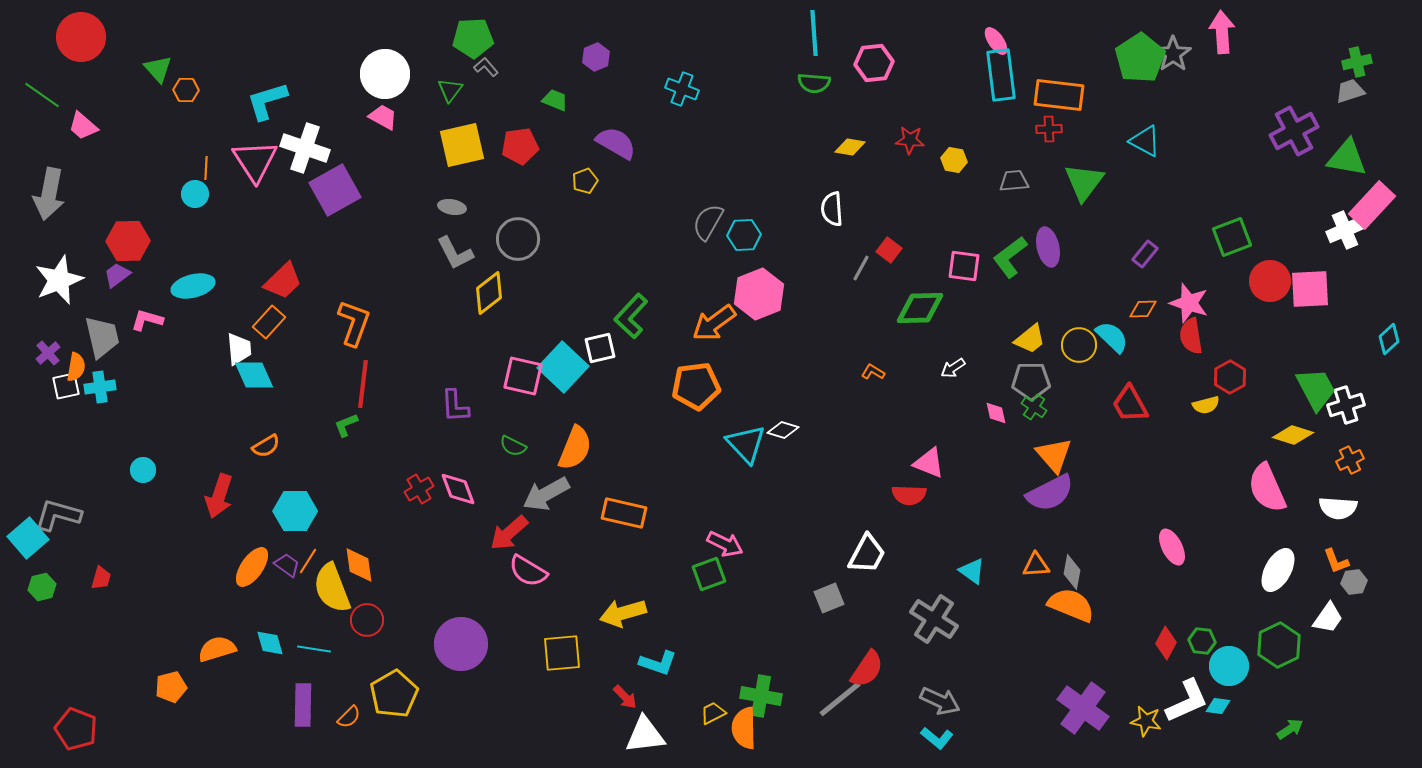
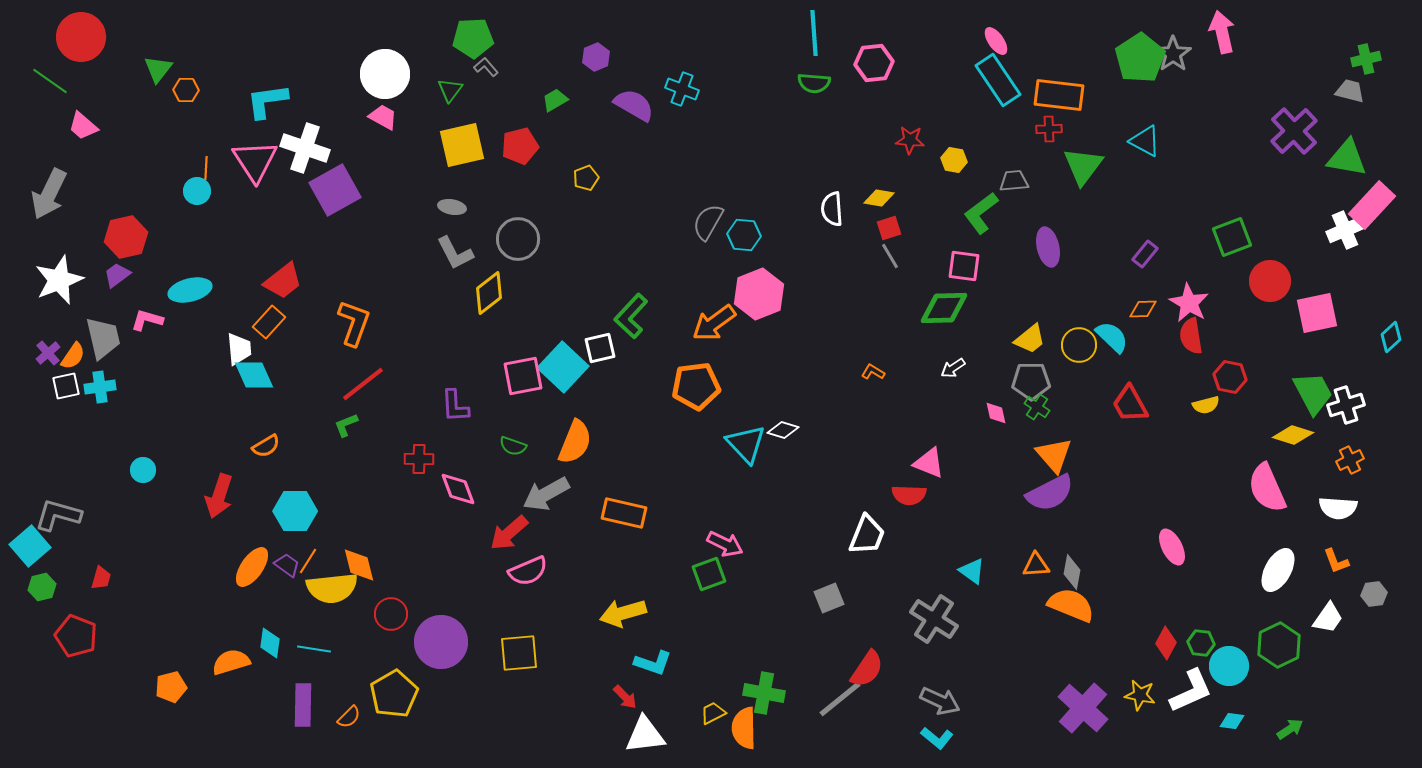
pink arrow at (1222, 32): rotated 9 degrees counterclockwise
green cross at (1357, 62): moved 9 px right, 3 px up
green triangle at (158, 69): rotated 20 degrees clockwise
cyan rectangle at (1001, 75): moved 3 px left, 5 px down; rotated 27 degrees counterclockwise
gray trapezoid at (1350, 91): rotated 32 degrees clockwise
green line at (42, 95): moved 8 px right, 14 px up
green trapezoid at (555, 100): rotated 52 degrees counterclockwise
cyan L-shape at (267, 101): rotated 9 degrees clockwise
purple cross at (1294, 131): rotated 15 degrees counterclockwise
purple semicircle at (616, 143): moved 18 px right, 38 px up
red pentagon at (520, 146): rotated 6 degrees counterclockwise
yellow diamond at (850, 147): moved 29 px right, 51 px down
yellow pentagon at (585, 181): moved 1 px right, 3 px up
green triangle at (1084, 182): moved 1 px left, 16 px up
gray arrow at (49, 194): rotated 15 degrees clockwise
cyan circle at (195, 194): moved 2 px right, 3 px up
cyan hexagon at (744, 235): rotated 8 degrees clockwise
red hexagon at (128, 241): moved 2 px left, 4 px up; rotated 12 degrees counterclockwise
red square at (889, 250): moved 22 px up; rotated 35 degrees clockwise
green L-shape at (1010, 257): moved 29 px left, 44 px up
gray line at (861, 268): moved 29 px right, 12 px up; rotated 60 degrees counterclockwise
red trapezoid at (283, 281): rotated 6 degrees clockwise
cyan ellipse at (193, 286): moved 3 px left, 4 px down
pink square at (1310, 289): moved 7 px right, 24 px down; rotated 9 degrees counterclockwise
pink star at (1189, 303): rotated 12 degrees clockwise
green diamond at (920, 308): moved 24 px right
gray trapezoid at (102, 337): moved 1 px right, 1 px down
cyan diamond at (1389, 339): moved 2 px right, 2 px up
orange semicircle at (76, 367): moved 3 px left, 11 px up; rotated 24 degrees clockwise
pink square at (523, 376): rotated 24 degrees counterclockwise
red hexagon at (1230, 377): rotated 20 degrees counterclockwise
red line at (363, 384): rotated 45 degrees clockwise
green trapezoid at (1316, 389): moved 3 px left, 4 px down
green cross at (1034, 407): moved 3 px right
green semicircle at (513, 446): rotated 8 degrees counterclockwise
orange semicircle at (575, 448): moved 6 px up
red cross at (419, 489): moved 30 px up; rotated 32 degrees clockwise
cyan square at (28, 538): moved 2 px right, 8 px down
white trapezoid at (867, 554): moved 19 px up; rotated 6 degrees counterclockwise
orange diamond at (359, 565): rotated 6 degrees counterclockwise
pink semicircle at (528, 571): rotated 54 degrees counterclockwise
gray hexagon at (1354, 582): moved 20 px right, 12 px down
yellow semicircle at (332, 588): rotated 75 degrees counterclockwise
red circle at (367, 620): moved 24 px right, 6 px up
green hexagon at (1202, 641): moved 1 px left, 2 px down
cyan diamond at (270, 643): rotated 24 degrees clockwise
purple circle at (461, 644): moved 20 px left, 2 px up
orange semicircle at (217, 649): moved 14 px right, 13 px down
yellow square at (562, 653): moved 43 px left
cyan L-shape at (658, 663): moved 5 px left
green cross at (761, 696): moved 3 px right, 3 px up
white L-shape at (1187, 701): moved 4 px right, 10 px up
cyan diamond at (1218, 706): moved 14 px right, 15 px down
purple cross at (1083, 708): rotated 6 degrees clockwise
yellow star at (1146, 721): moved 6 px left, 26 px up
red pentagon at (76, 729): moved 93 px up
